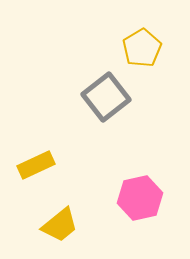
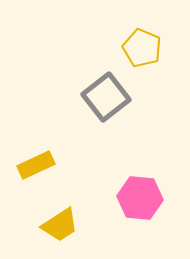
yellow pentagon: rotated 18 degrees counterclockwise
pink hexagon: rotated 18 degrees clockwise
yellow trapezoid: rotated 6 degrees clockwise
